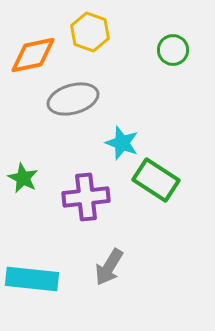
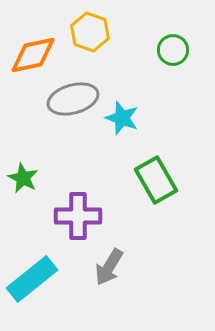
cyan star: moved 25 px up
green rectangle: rotated 27 degrees clockwise
purple cross: moved 8 px left, 19 px down; rotated 6 degrees clockwise
cyan rectangle: rotated 45 degrees counterclockwise
